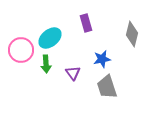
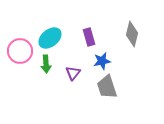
purple rectangle: moved 3 px right, 14 px down
pink circle: moved 1 px left, 1 px down
blue star: moved 2 px down
purple triangle: rotated 14 degrees clockwise
